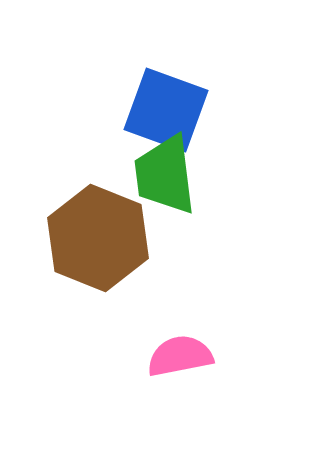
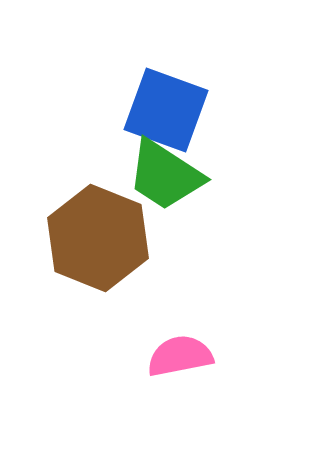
green trapezoid: rotated 50 degrees counterclockwise
